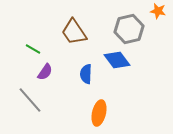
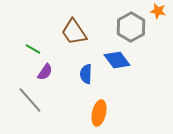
gray hexagon: moved 2 px right, 2 px up; rotated 16 degrees counterclockwise
